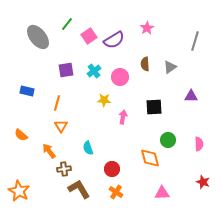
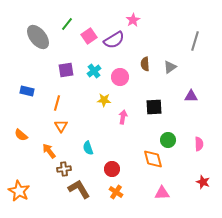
pink star: moved 14 px left, 8 px up
orange diamond: moved 3 px right, 1 px down
